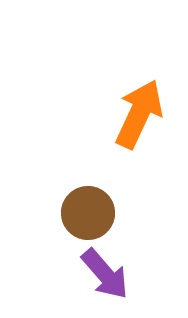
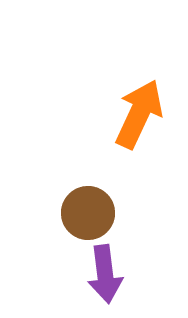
purple arrow: rotated 34 degrees clockwise
